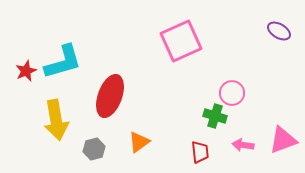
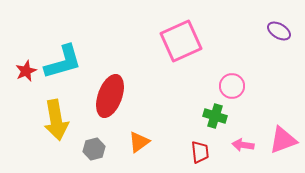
pink circle: moved 7 px up
